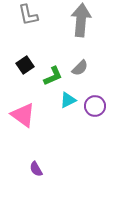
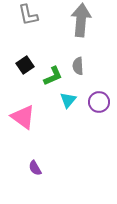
gray semicircle: moved 2 px left, 2 px up; rotated 132 degrees clockwise
cyan triangle: rotated 24 degrees counterclockwise
purple circle: moved 4 px right, 4 px up
pink triangle: moved 2 px down
purple semicircle: moved 1 px left, 1 px up
